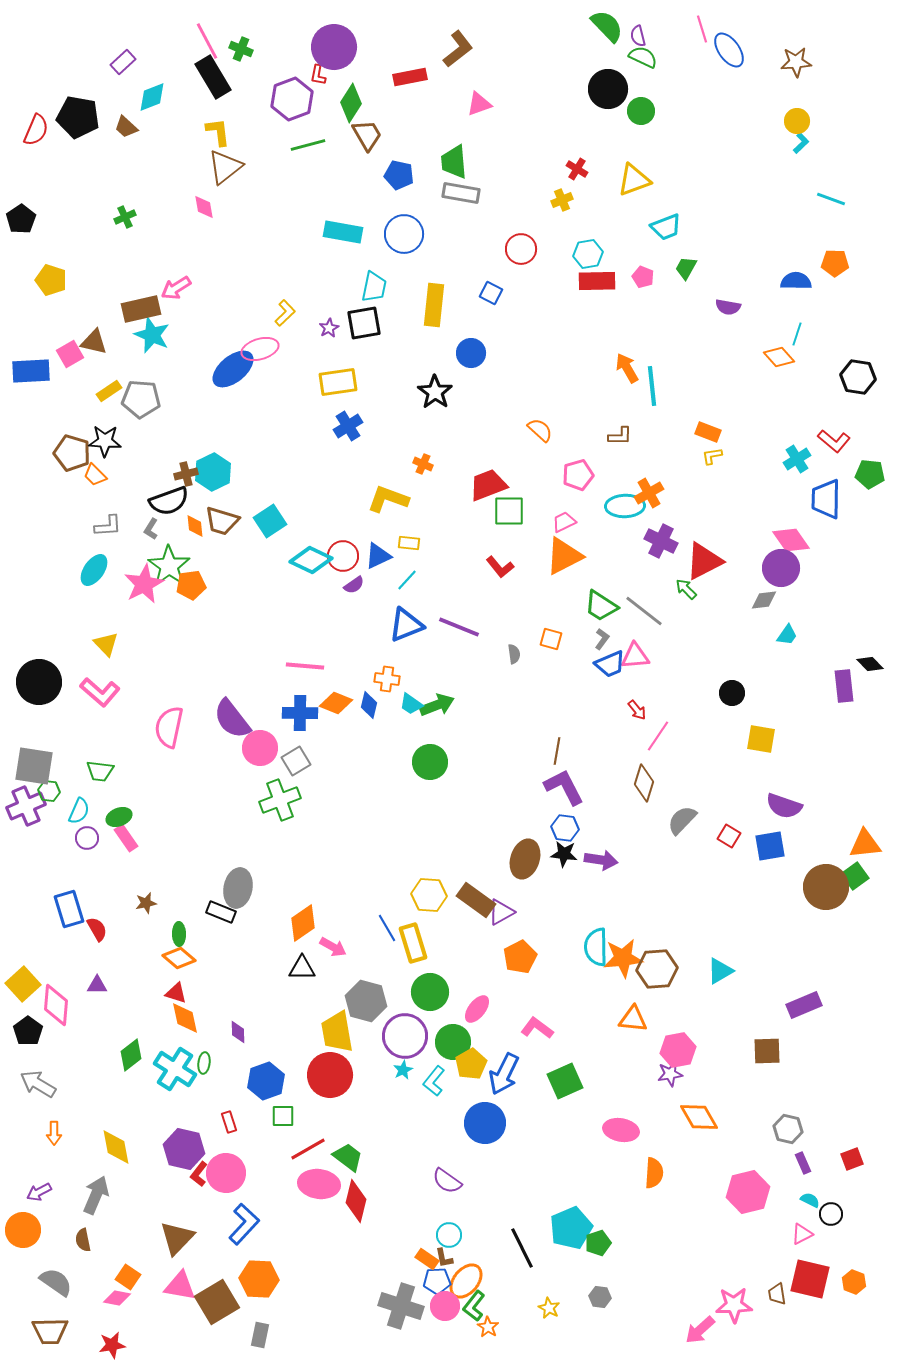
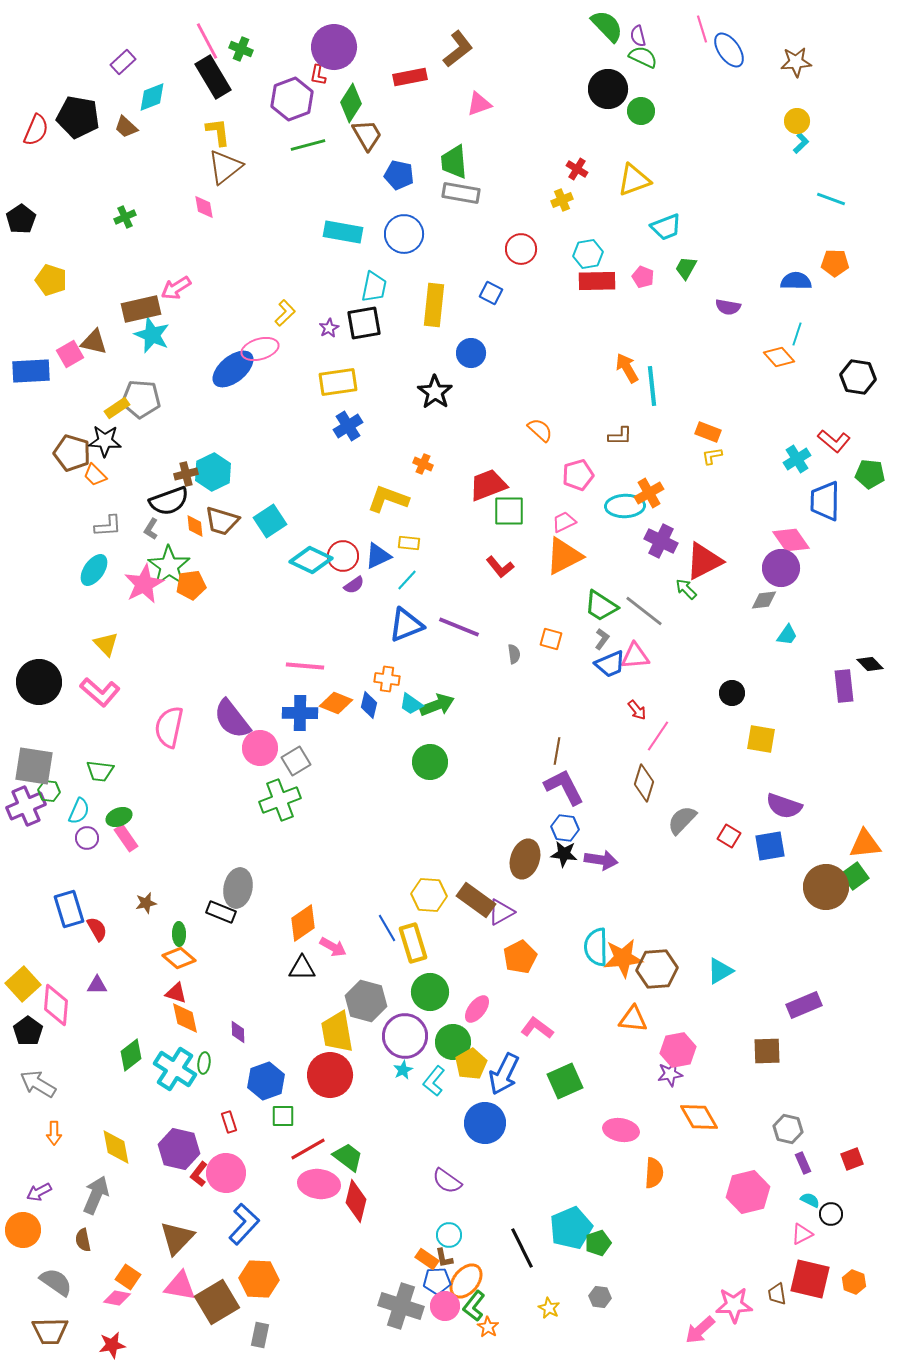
yellow rectangle at (109, 391): moved 8 px right, 17 px down
blue trapezoid at (826, 499): moved 1 px left, 2 px down
purple hexagon at (184, 1149): moved 5 px left
